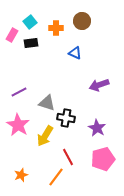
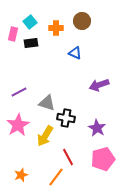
pink rectangle: moved 1 px right, 1 px up; rotated 16 degrees counterclockwise
pink star: rotated 10 degrees clockwise
